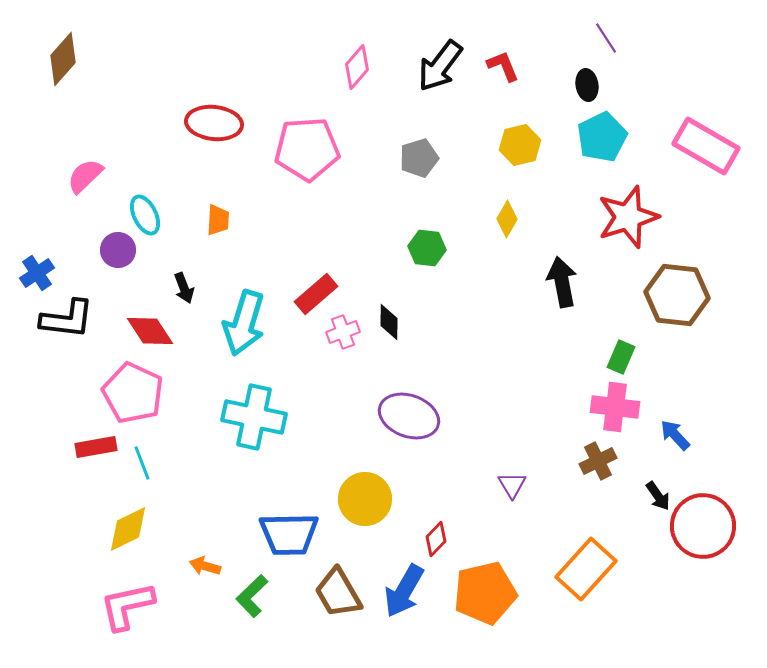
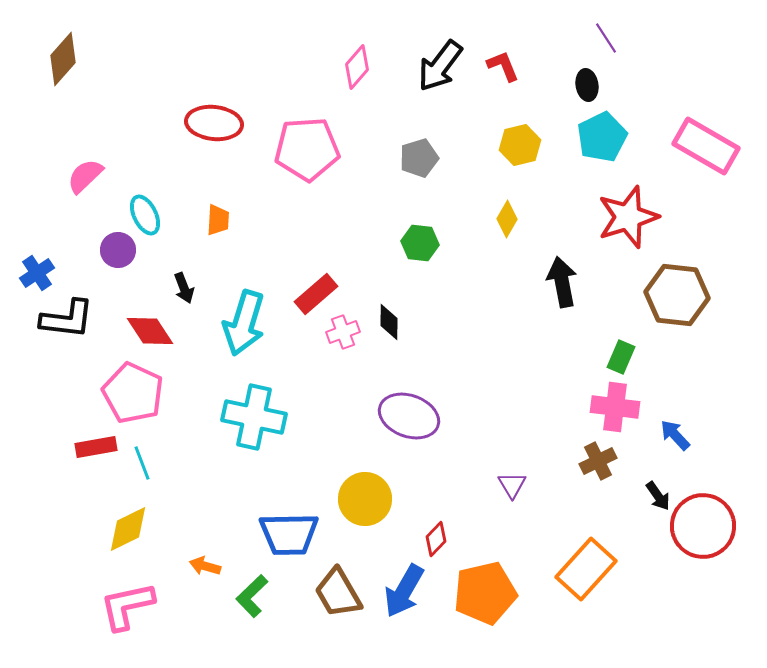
green hexagon at (427, 248): moved 7 px left, 5 px up
